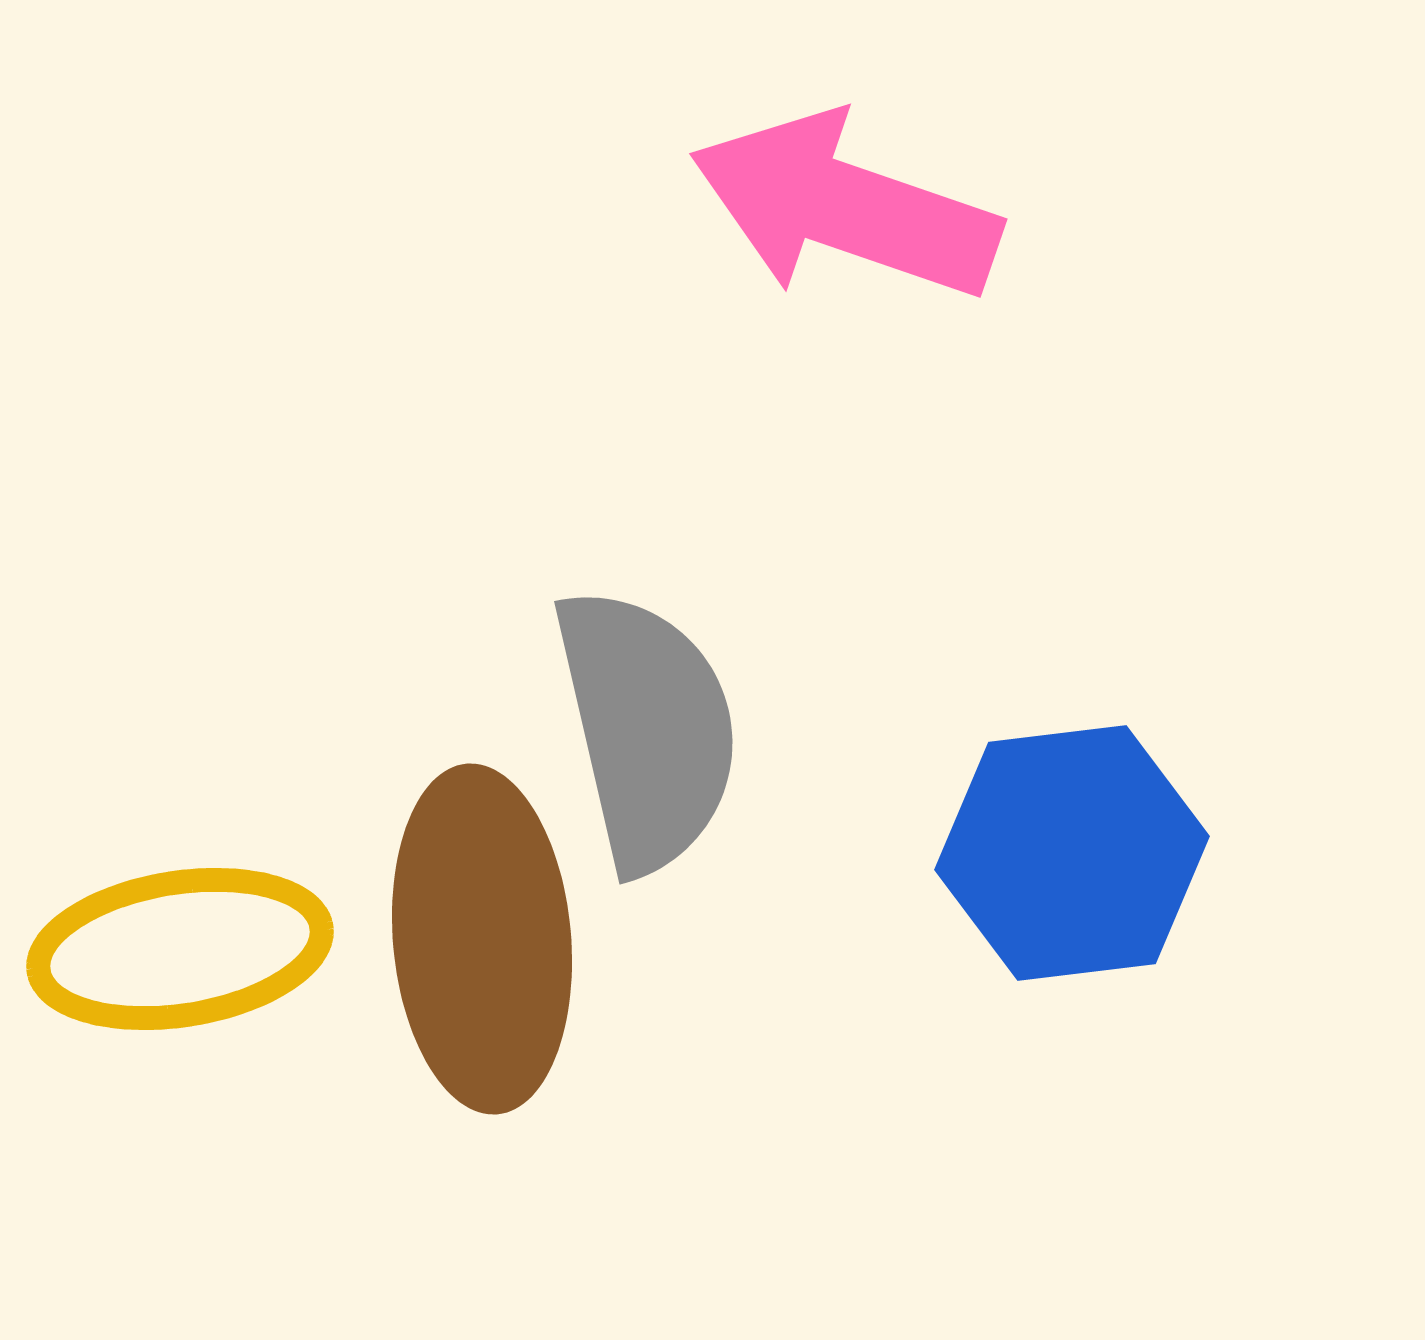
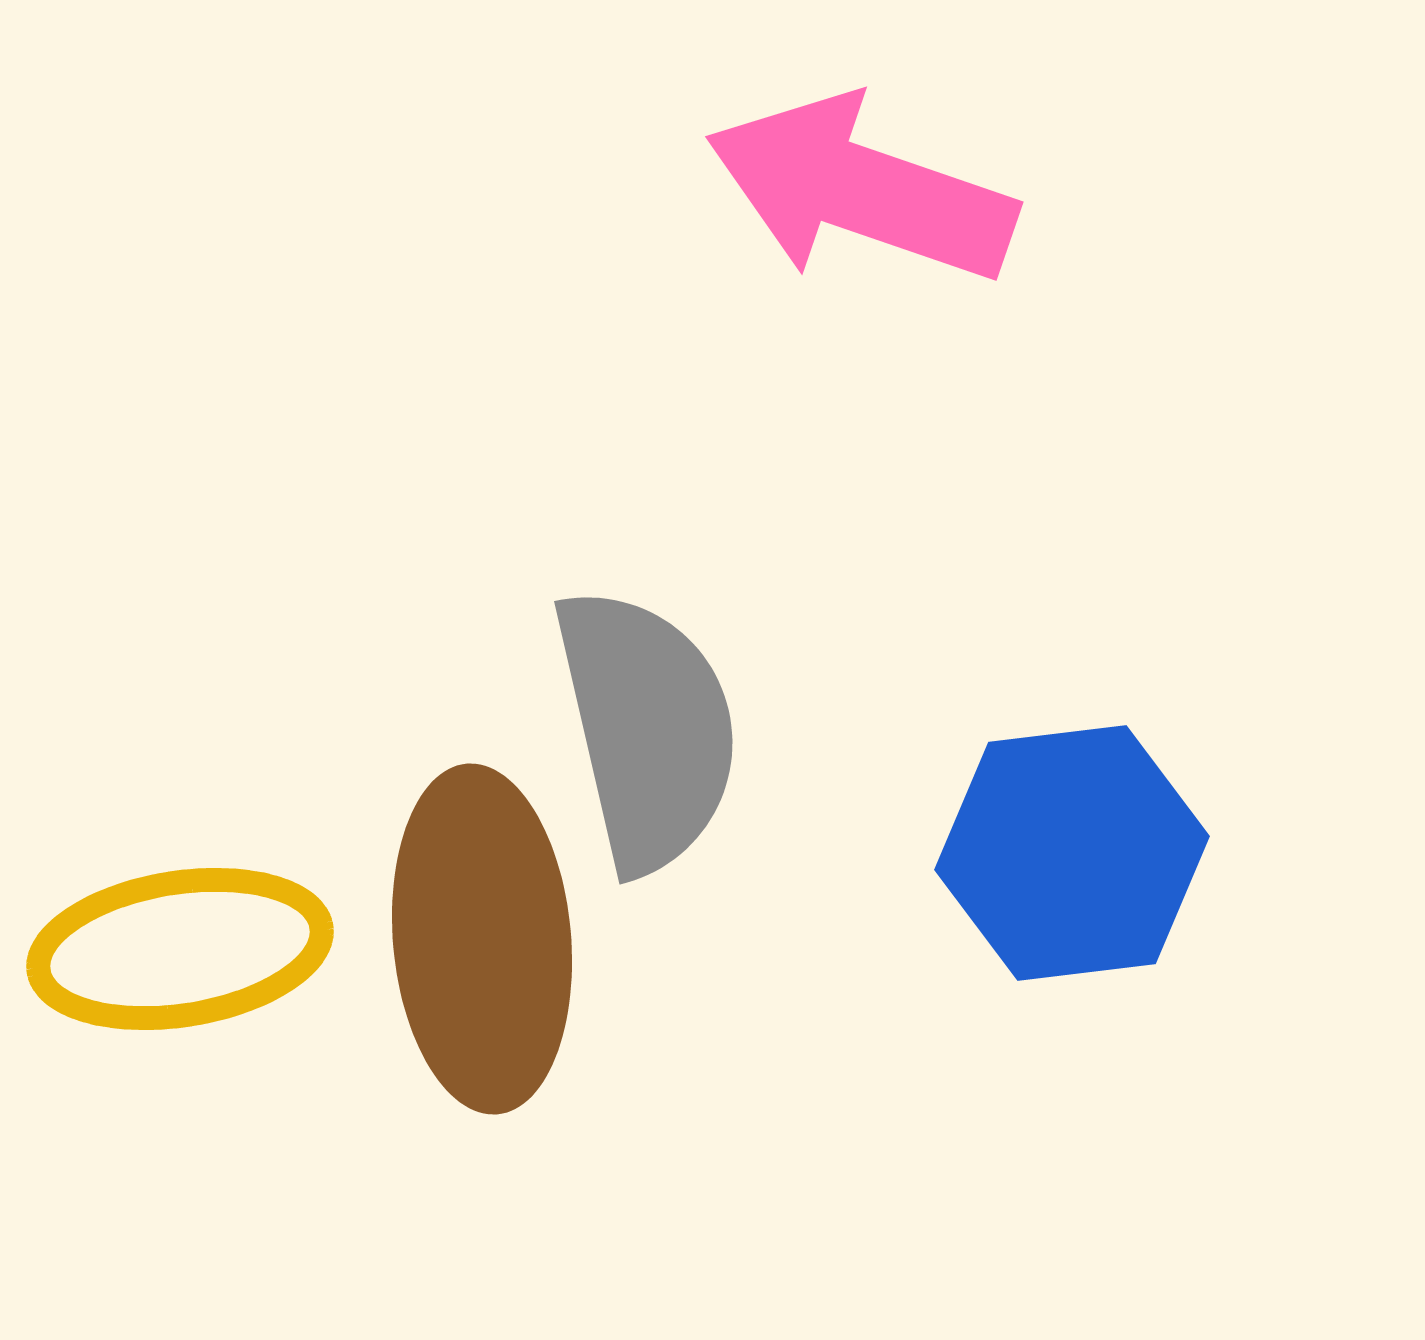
pink arrow: moved 16 px right, 17 px up
